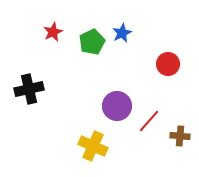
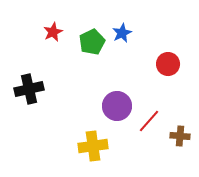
yellow cross: rotated 32 degrees counterclockwise
